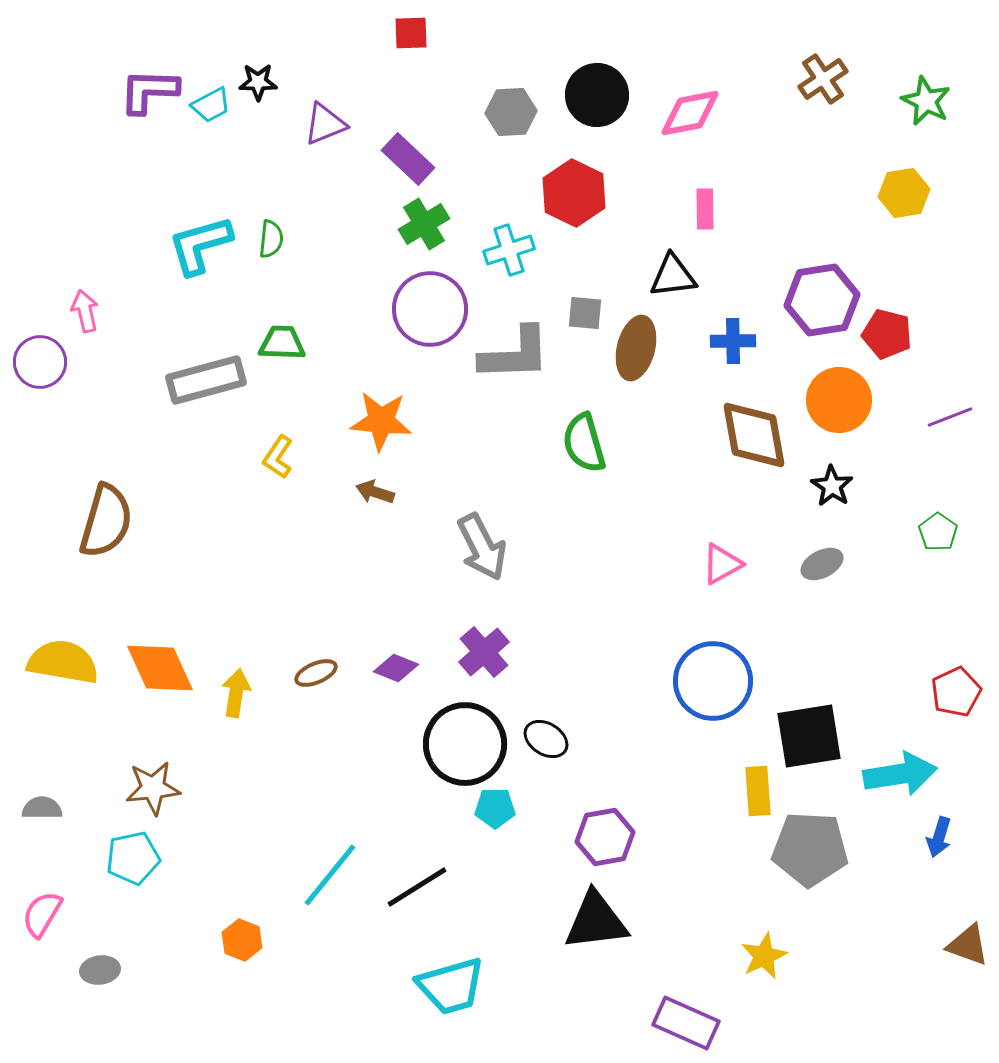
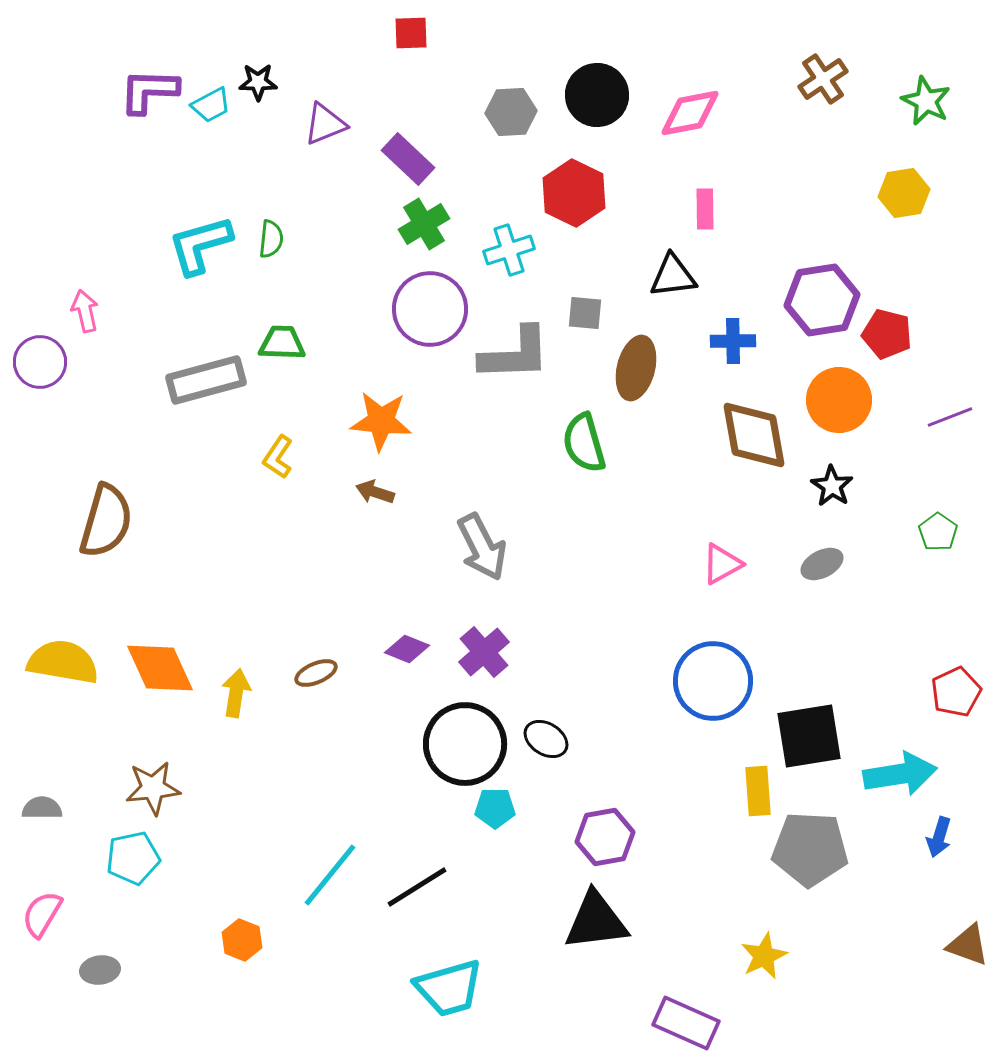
brown ellipse at (636, 348): moved 20 px down
purple diamond at (396, 668): moved 11 px right, 19 px up
cyan trapezoid at (451, 986): moved 2 px left, 2 px down
